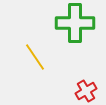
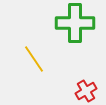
yellow line: moved 1 px left, 2 px down
